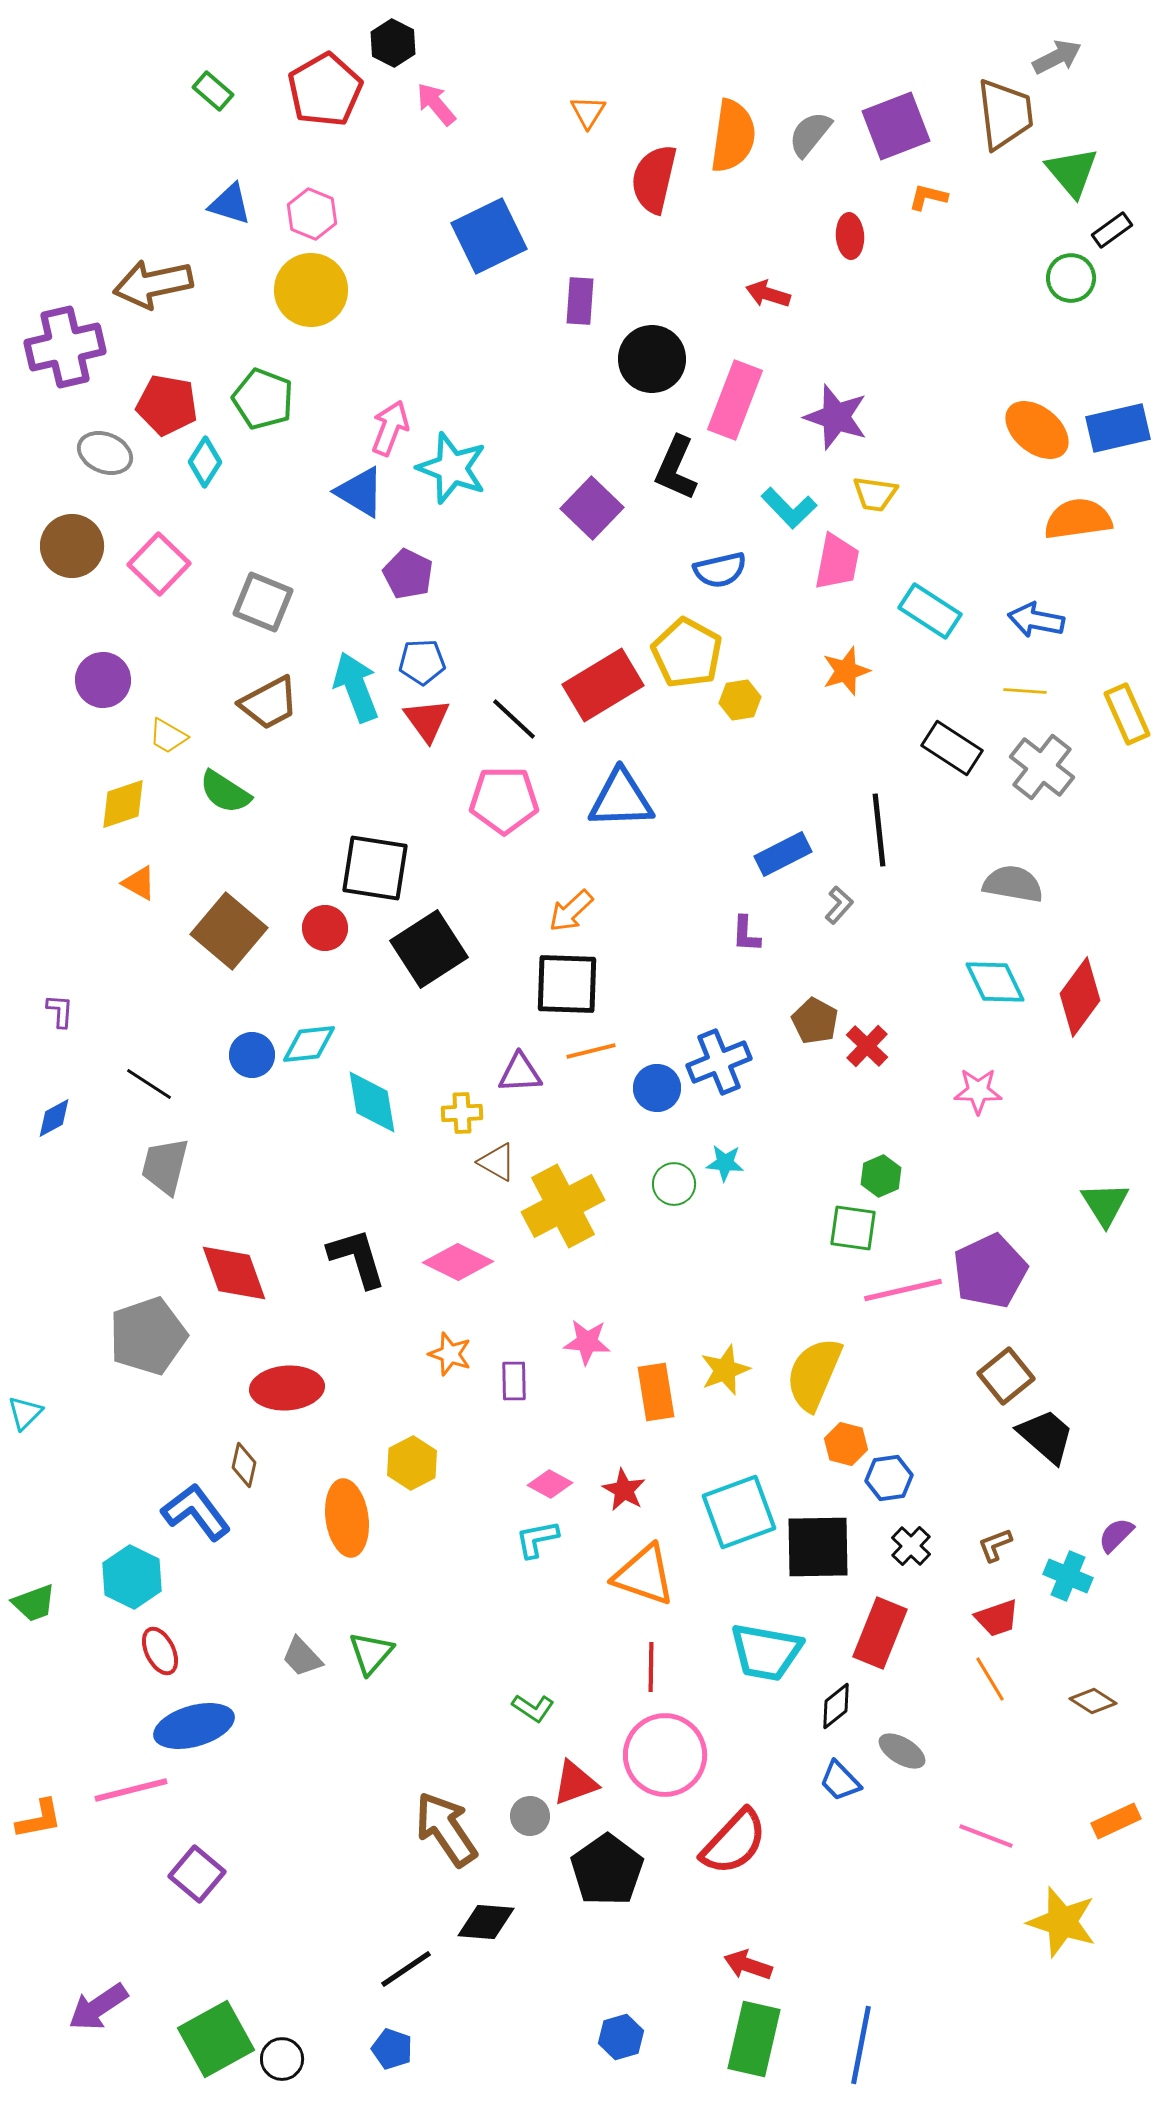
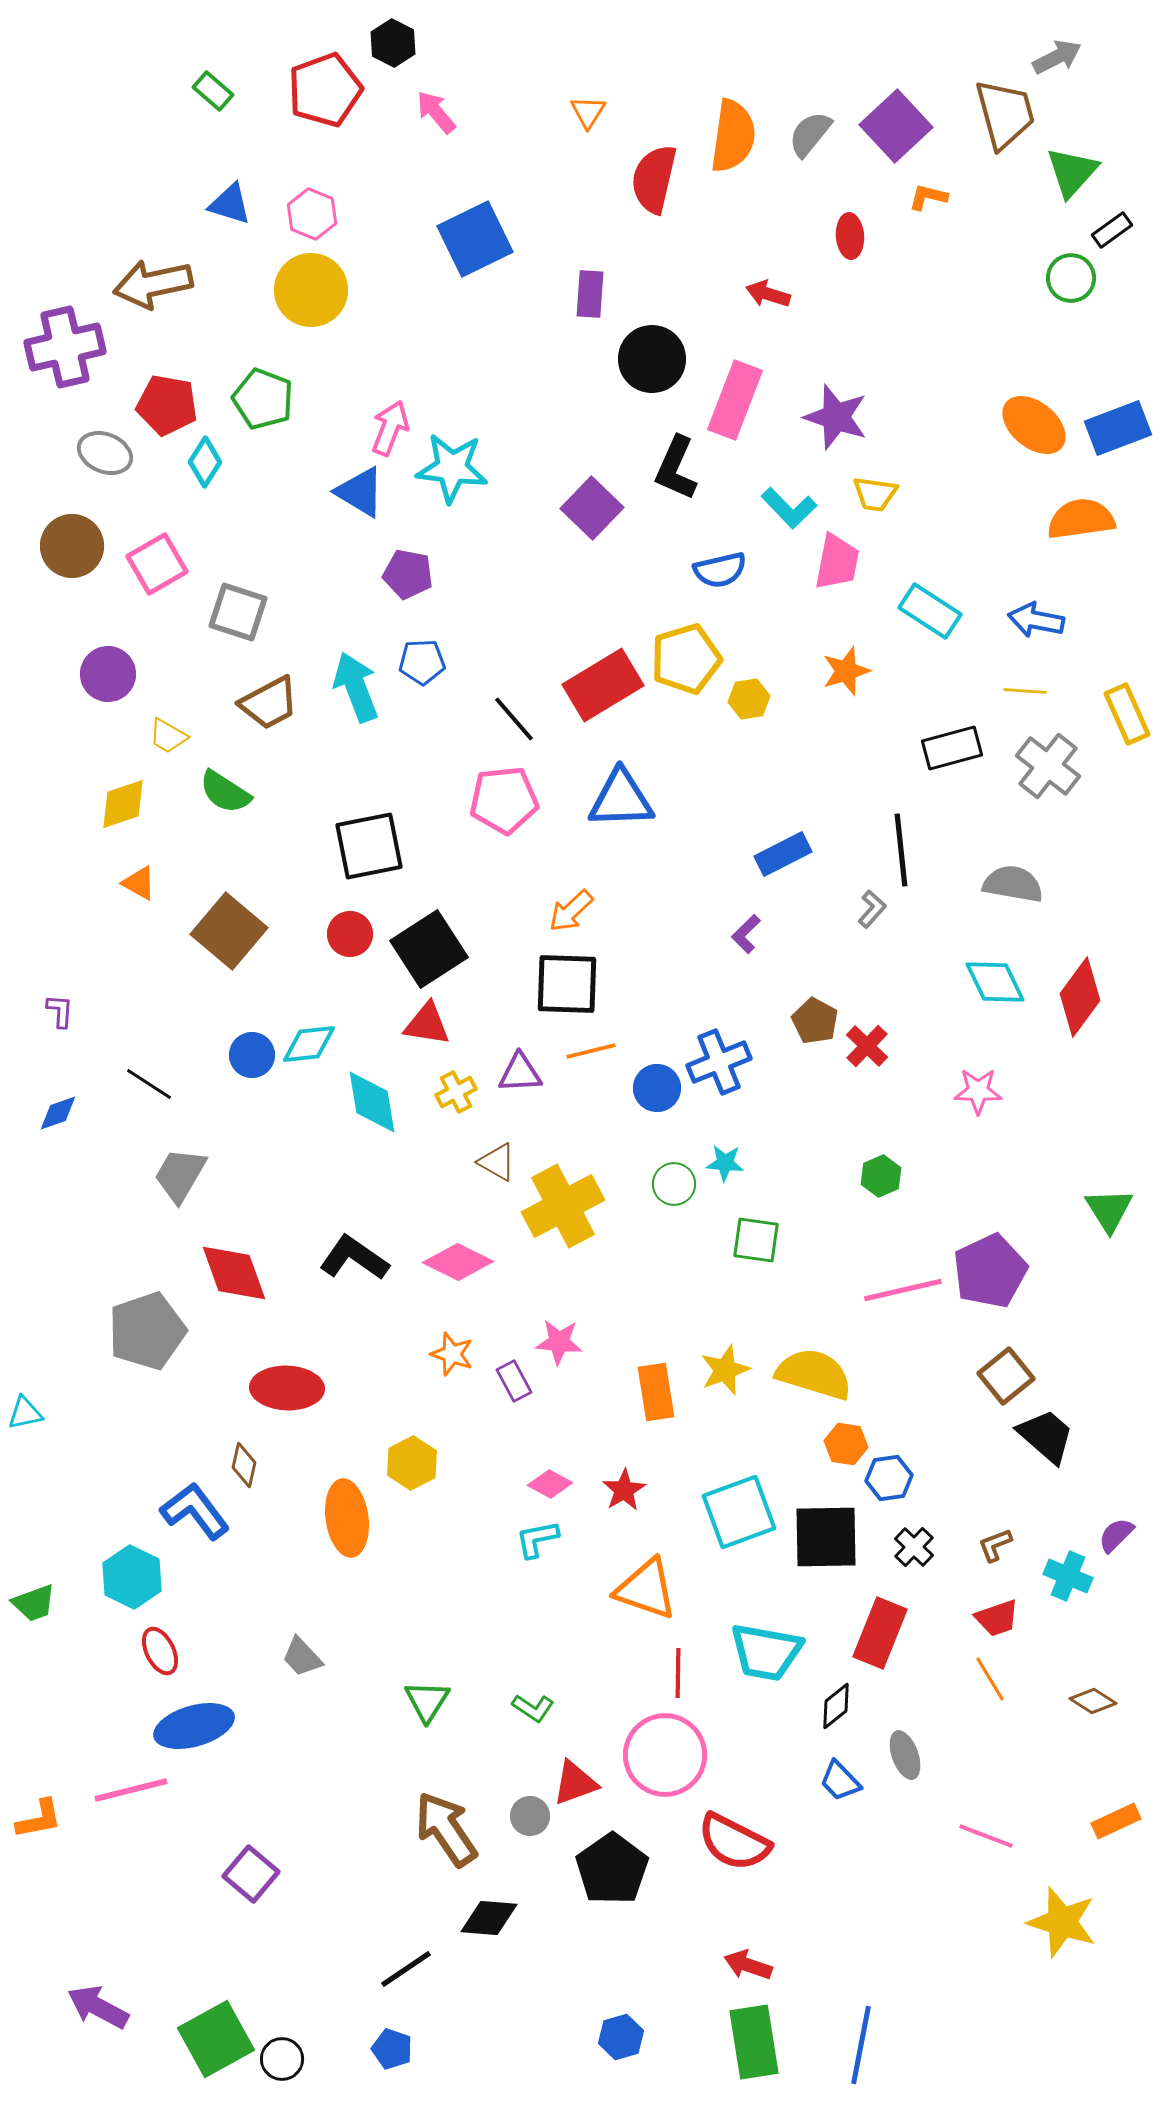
red pentagon at (325, 90): rotated 10 degrees clockwise
pink arrow at (436, 104): moved 8 px down
brown trapezoid at (1005, 114): rotated 8 degrees counterclockwise
purple square at (896, 126): rotated 22 degrees counterclockwise
green triangle at (1072, 172): rotated 22 degrees clockwise
blue square at (489, 236): moved 14 px left, 3 px down
purple rectangle at (580, 301): moved 10 px right, 7 px up
blue rectangle at (1118, 428): rotated 8 degrees counterclockwise
orange ellipse at (1037, 430): moved 3 px left, 5 px up
cyan star at (452, 468): rotated 14 degrees counterclockwise
orange semicircle at (1078, 519): moved 3 px right
pink square at (159, 564): moved 2 px left; rotated 16 degrees clockwise
purple pentagon at (408, 574): rotated 15 degrees counterclockwise
gray square at (263, 602): moved 25 px left, 10 px down; rotated 4 degrees counterclockwise
yellow pentagon at (687, 653): moved 1 px left, 6 px down; rotated 26 degrees clockwise
purple circle at (103, 680): moved 5 px right, 6 px up
yellow hexagon at (740, 700): moved 9 px right, 1 px up
black line at (514, 719): rotated 6 degrees clockwise
red triangle at (427, 720): moved 304 px down; rotated 45 degrees counterclockwise
black rectangle at (952, 748): rotated 48 degrees counterclockwise
gray cross at (1042, 767): moved 6 px right, 1 px up
pink pentagon at (504, 800): rotated 6 degrees counterclockwise
black line at (879, 830): moved 22 px right, 20 px down
black square at (375, 868): moved 6 px left, 22 px up; rotated 20 degrees counterclockwise
gray L-shape at (839, 905): moved 33 px right, 4 px down
red circle at (325, 928): moved 25 px right, 6 px down
purple L-shape at (746, 934): rotated 42 degrees clockwise
yellow cross at (462, 1113): moved 6 px left, 21 px up; rotated 24 degrees counterclockwise
blue diamond at (54, 1118): moved 4 px right, 5 px up; rotated 9 degrees clockwise
gray trapezoid at (165, 1166): moved 15 px right, 9 px down; rotated 16 degrees clockwise
green triangle at (1105, 1204): moved 4 px right, 6 px down
green square at (853, 1228): moved 97 px left, 12 px down
black L-shape at (357, 1258): moved 3 px left; rotated 38 degrees counterclockwise
gray pentagon at (148, 1336): moved 1 px left, 5 px up
pink star at (587, 1342): moved 28 px left
orange star at (450, 1354): moved 2 px right
yellow semicircle at (814, 1374): rotated 84 degrees clockwise
purple rectangle at (514, 1381): rotated 27 degrees counterclockwise
red ellipse at (287, 1388): rotated 6 degrees clockwise
cyan triangle at (25, 1413): rotated 33 degrees clockwise
orange hexagon at (846, 1444): rotated 6 degrees counterclockwise
red star at (624, 1490): rotated 12 degrees clockwise
blue L-shape at (196, 1512): moved 1 px left, 1 px up
black cross at (911, 1546): moved 3 px right, 1 px down
black square at (818, 1547): moved 8 px right, 10 px up
orange triangle at (644, 1575): moved 2 px right, 14 px down
green triangle at (371, 1653): moved 56 px right, 48 px down; rotated 9 degrees counterclockwise
red line at (651, 1667): moved 27 px right, 6 px down
gray ellipse at (902, 1751): moved 3 px right, 4 px down; rotated 39 degrees clockwise
red semicircle at (734, 1842): rotated 74 degrees clockwise
black pentagon at (607, 1870): moved 5 px right, 1 px up
purple square at (197, 1874): moved 54 px right
black diamond at (486, 1922): moved 3 px right, 4 px up
purple arrow at (98, 2007): rotated 62 degrees clockwise
green rectangle at (754, 2039): moved 3 px down; rotated 22 degrees counterclockwise
